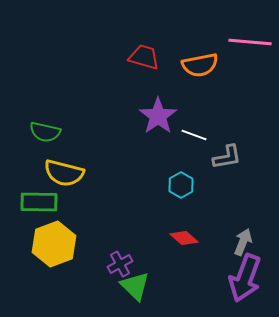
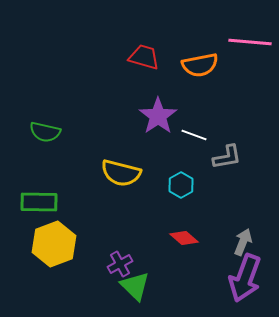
yellow semicircle: moved 57 px right
